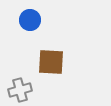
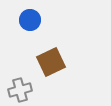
brown square: rotated 28 degrees counterclockwise
